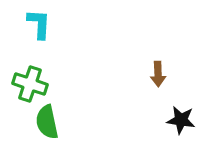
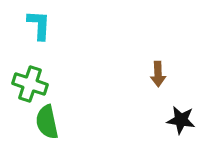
cyan L-shape: moved 1 px down
